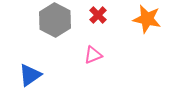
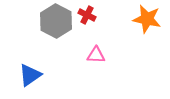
red cross: moved 11 px left; rotated 18 degrees counterclockwise
gray hexagon: moved 1 px right, 1 px down
pink triangle: moved 3 px right; rotated 24 degrees clockwise
